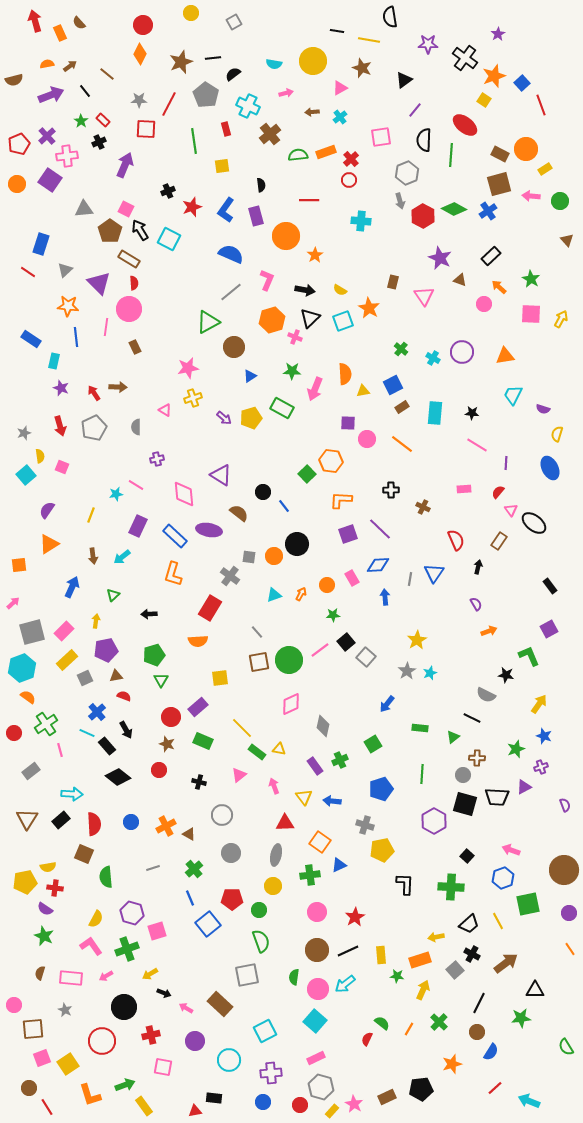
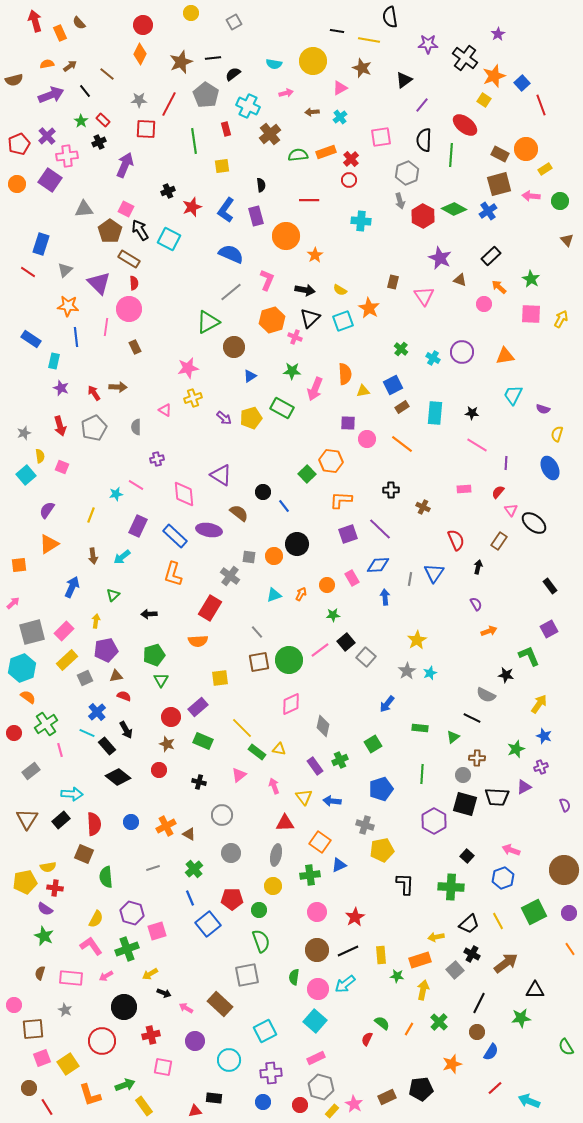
purple line at (415, 110): moved 7 px right, 5 px up
green square at (528, 904): moved 6 px right, 8 px down; rotated 15 degrees counterclockwise
yellow arrow at (423, 990): rotated 12 degrees counterclockwise
